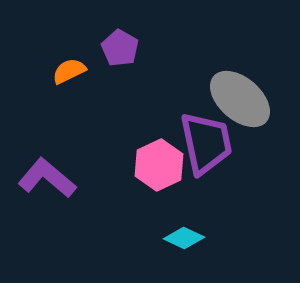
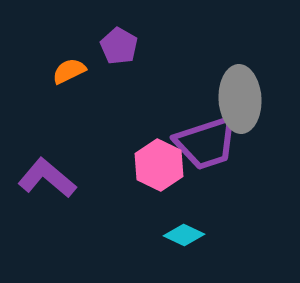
purple pentagon: moved 1 px left, 2 px up
gray ellipse: rotated 46 degrees clockwise
purple trapezoid: rotated 84 degrees clockwise
pink hexagon: rotated 9 degrees counterclockwise
cyan diamond: moved 3 px up
